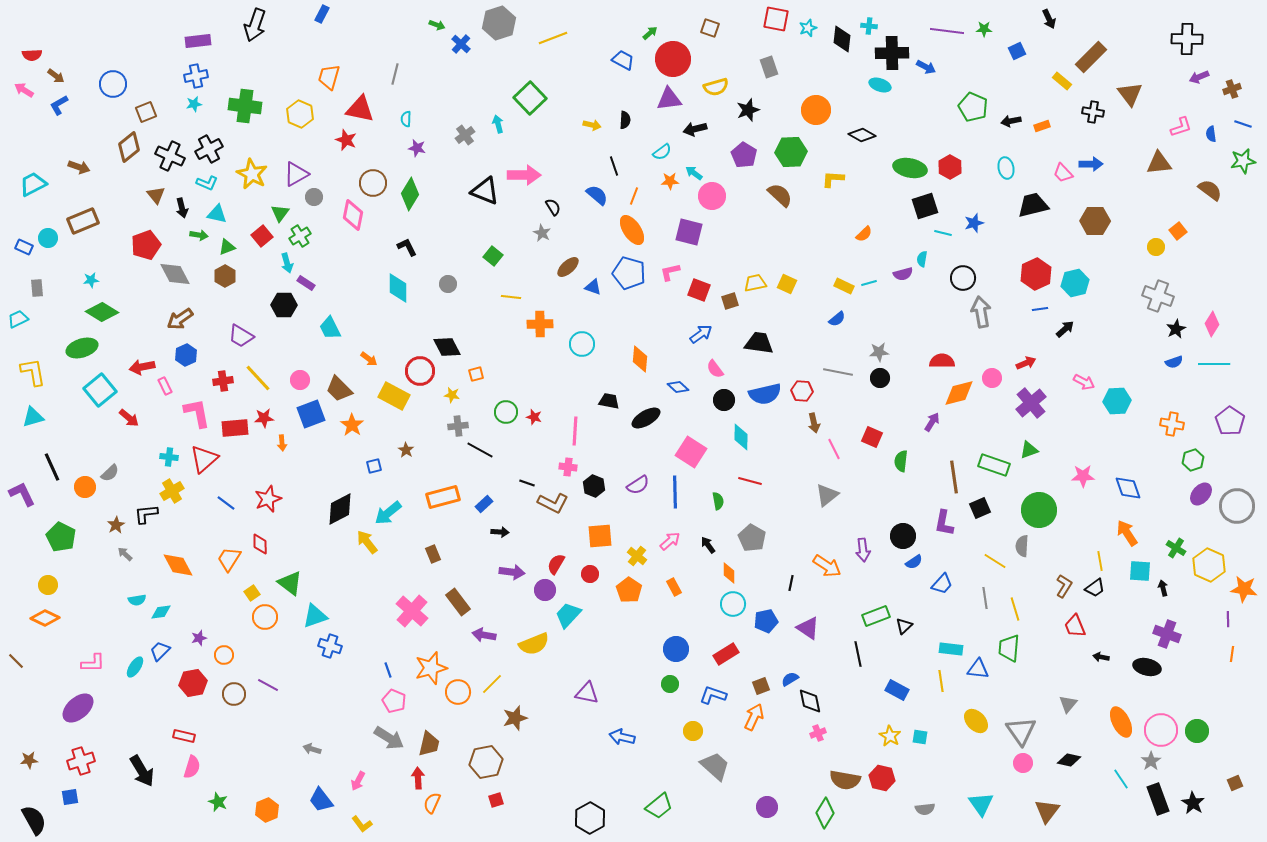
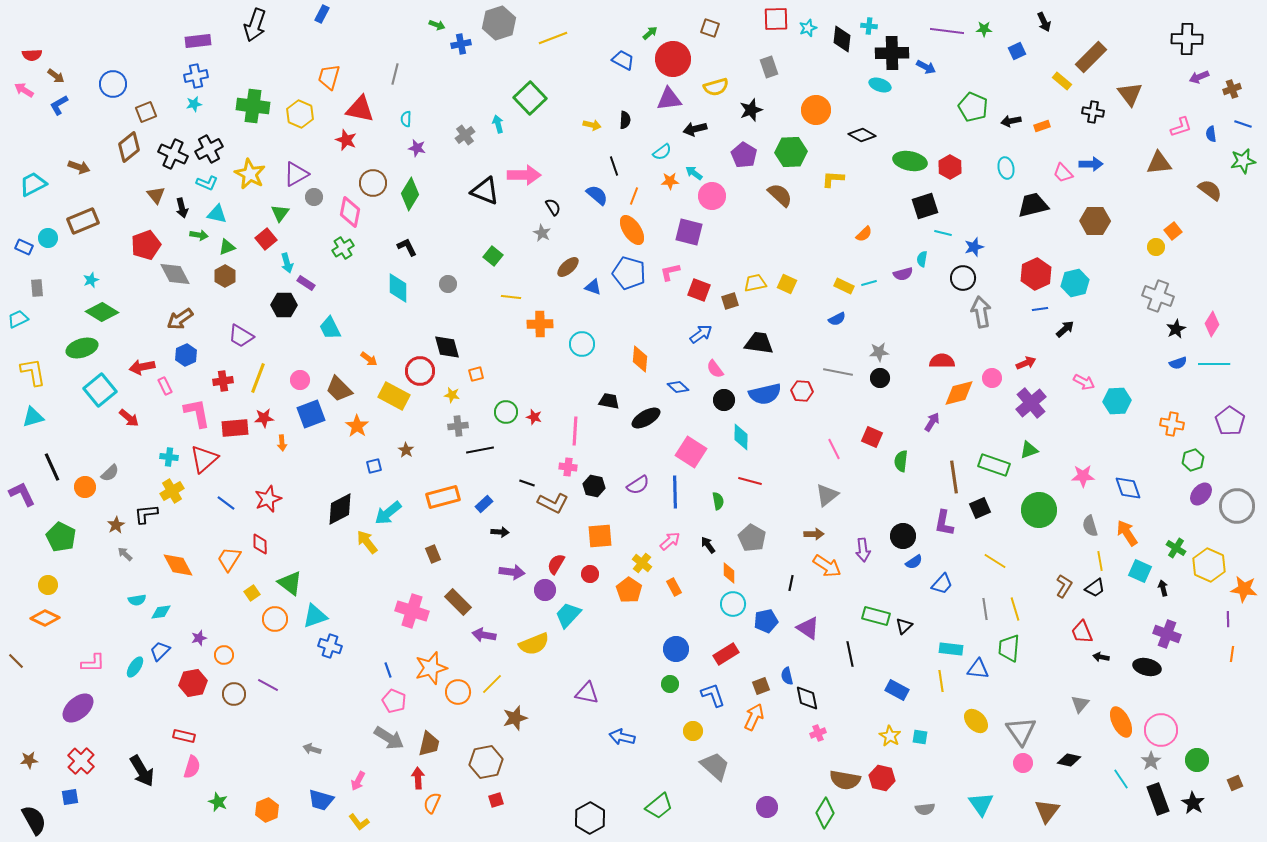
red square at (776, 19): rotated 12 degrees counterclockwise
black arrow at (1049, 19): moved 5 px left, 3 px down
blue cross at (461, 44): rotated 36 degrees clockwise
green cross at (245, 106): moved 8 px right
black star at (748, 110): moved 3 px right
black cross at (170, 156): moved 3 px right, 2 px up
green ellipse at (910, 168): moved 7 px up
yellow star at (252, 174): moved 2 px left
pink diamond at (353, 215): moved 3 px left, 3 px up
blue star at (974, 223): moved 24 px down
orange square at (1178, 231): moved 5 px left
red square at (262, 236): moved 4 px right, 3 px down
green cross at (300, 236): moved 43 px right, 12 px down
cyan star at (91, 280): rotated 14 degrees counterclockwise
blue semicircle at (837, 319): rotated 12 degrees clockwise
black diamond at (447, 347): rotated 12 degrees clockwise
blue semicircle at (1174, 362): moved 4 px right, 1 px down
yellow line at (258, 378): rotated 64 degrees clockwise
brown arrow at (814, 423): moved 111 px down; rotated 78 degrees counterclockwise
orange star at (352, 425): moved 5 px right, 1 px down
black line at (480, 450): rotated 40 degrees counterclockwise
black hexagon at (594, 486): rotated 10 degrees counterclockwise
gray semicircle at (1022, 546): moved 68 px right, 20 px up; rotated 20 degrees counterclockwise
yellow cross at (637, 556): moved 5 px right, 7 px down
cyan square at (1140, 571): rotated 20 degrees clockwise
gray line at (985, 598): moved 11 px down
brown rectangle at (458, 602): rotated 8 degrees counterclockwise
pink cross at (412, 611): rotated 24 degrees counterclockwise
green rectangle at (876, 616): rotated 36 degrees clockwise
orange circle at (265, 617): moved 10 px right, 2 px down
red trapezoid at (1075, 626): moved 7 px right, 6 px down
black line at (858, 654): moved 8 px left
blue semicircle at (790, 679): moved 3 px left, 3 px up; rotated 72 degrees counterclockwise
blue L-shape at (713, 695): rotated 52 degrees clockwise
black diamond at (810, 701): moved 3 px left, 3 px up
gray triangle at (1068, 704): moved 12 px right
green circle at (1197, 731): moved 29 px down
red cross at (81, 761): rotated 28 degrees counterclockwise
blue trapezoid at (321, 800): rotated 36 degrees counterclockwise
yellow L-shape at (362, 824): moved 3 px left, 2 px up
